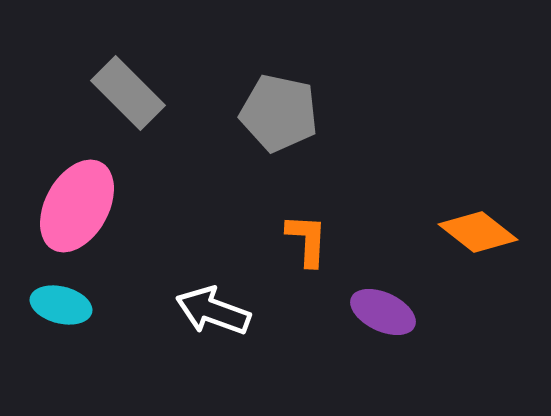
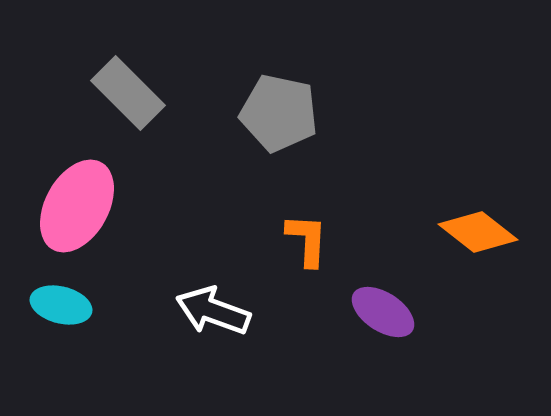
purple ellipse: rotated 8 degrees clockwise
